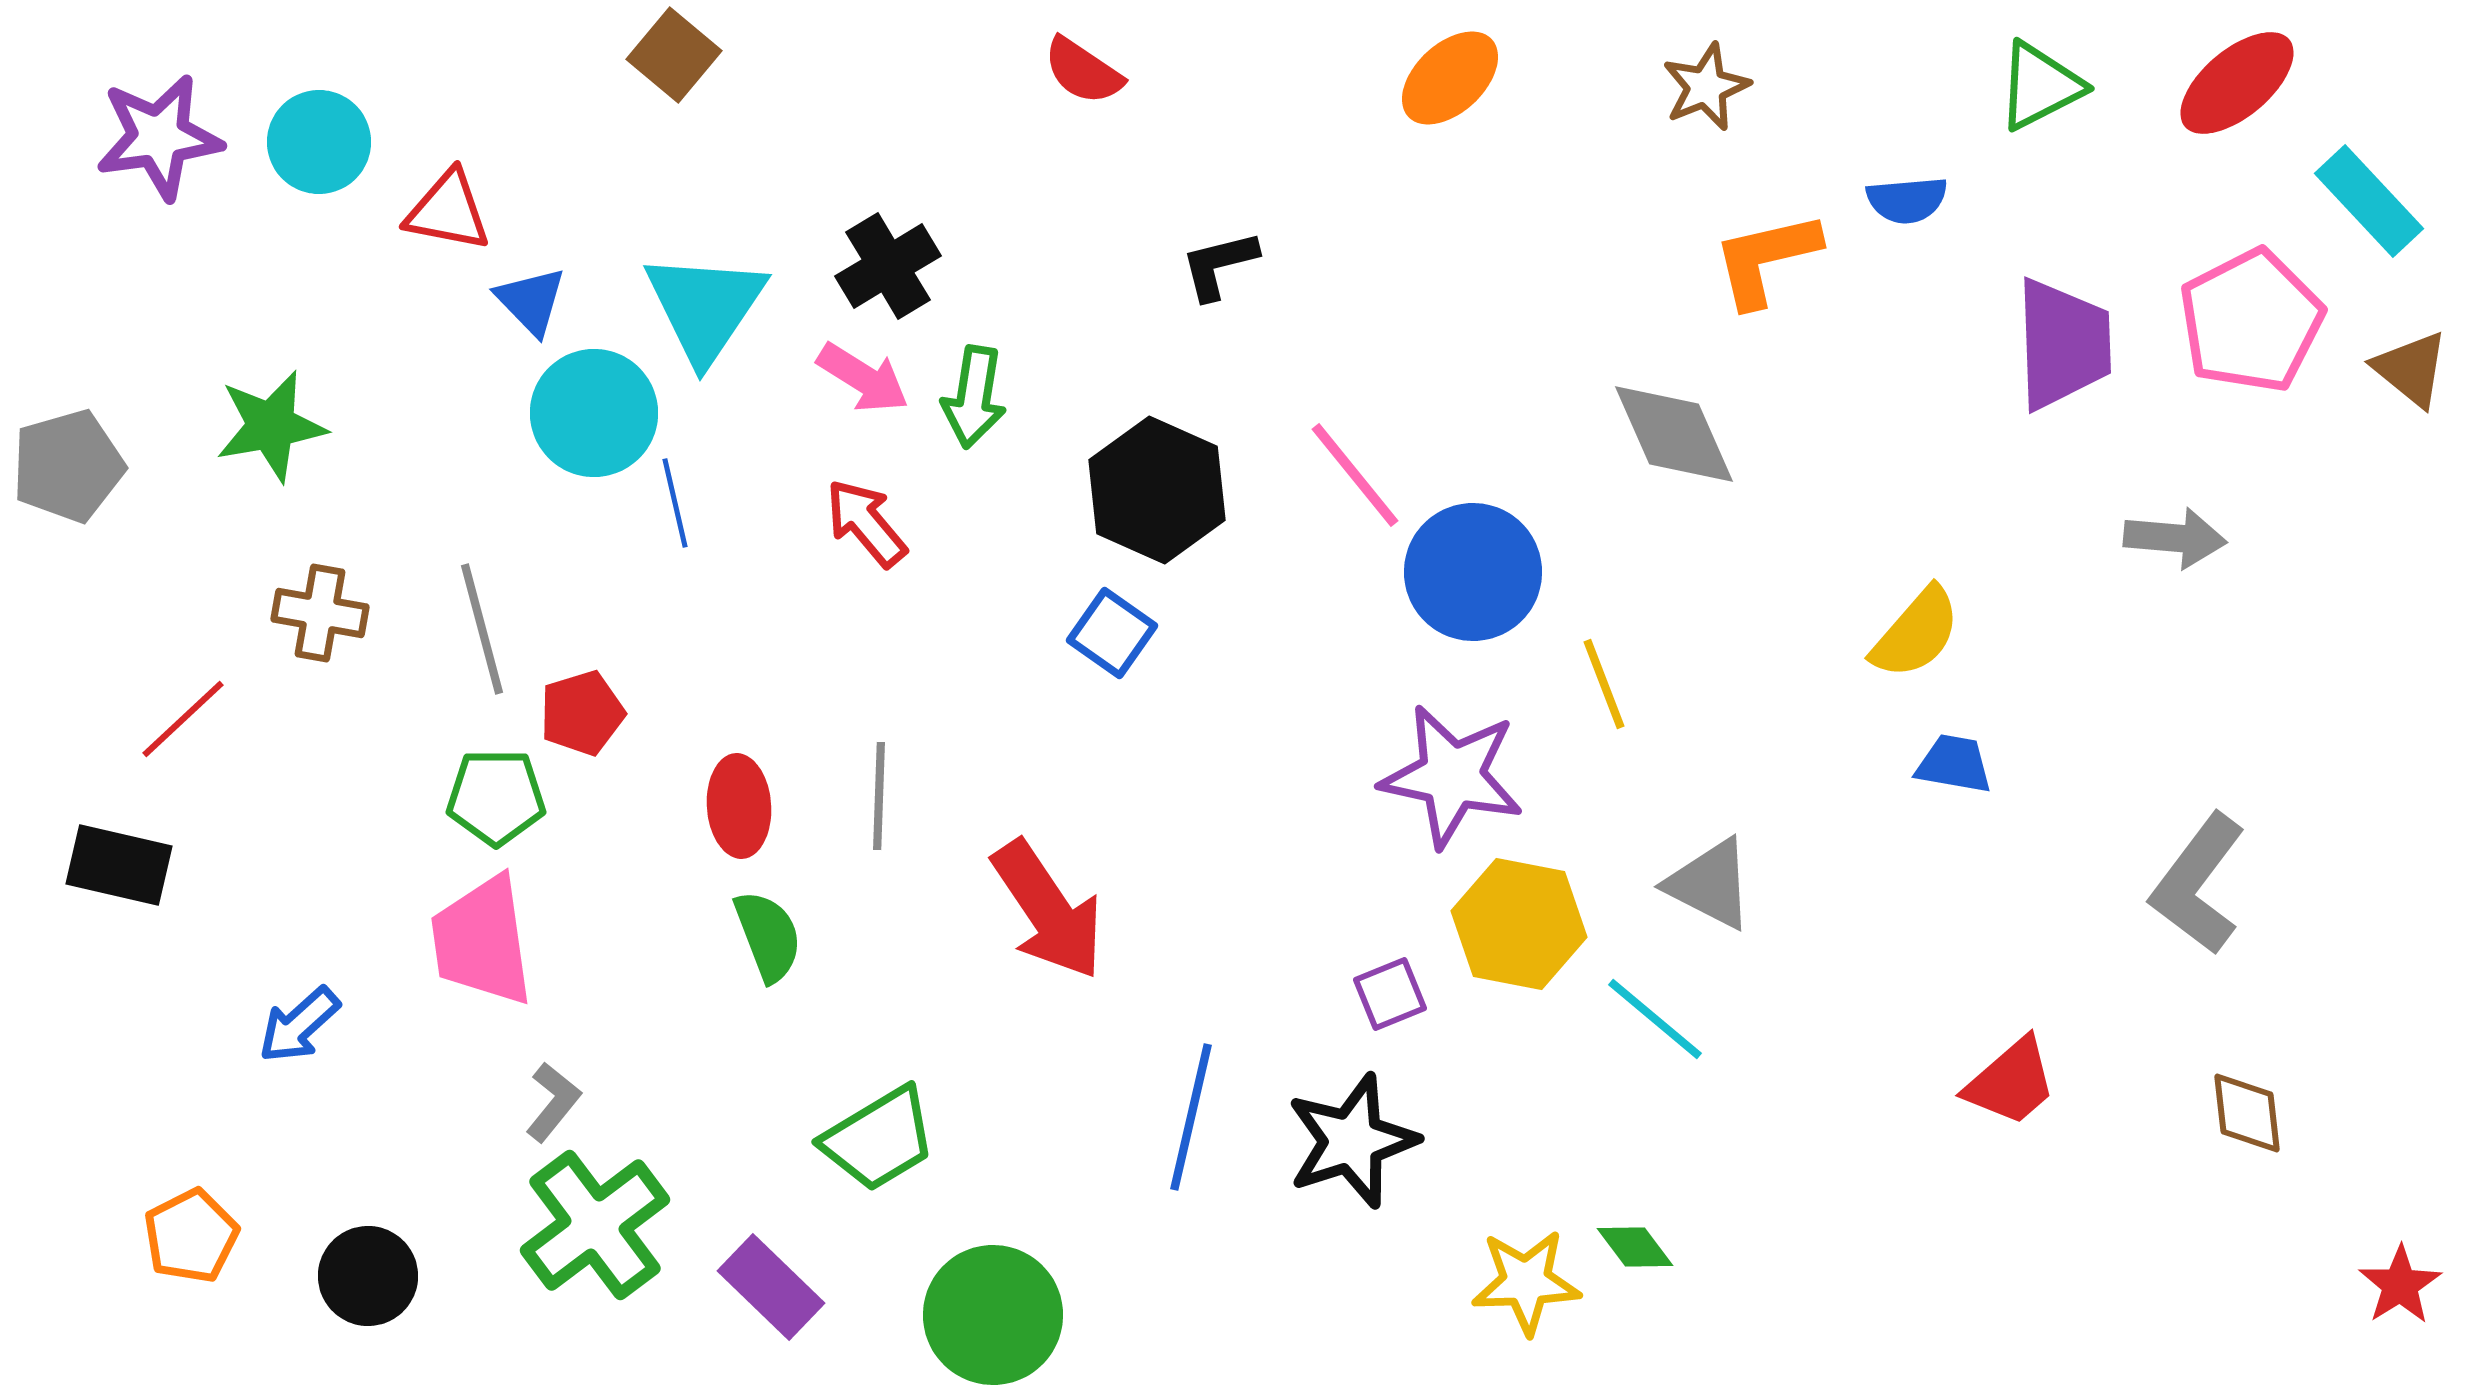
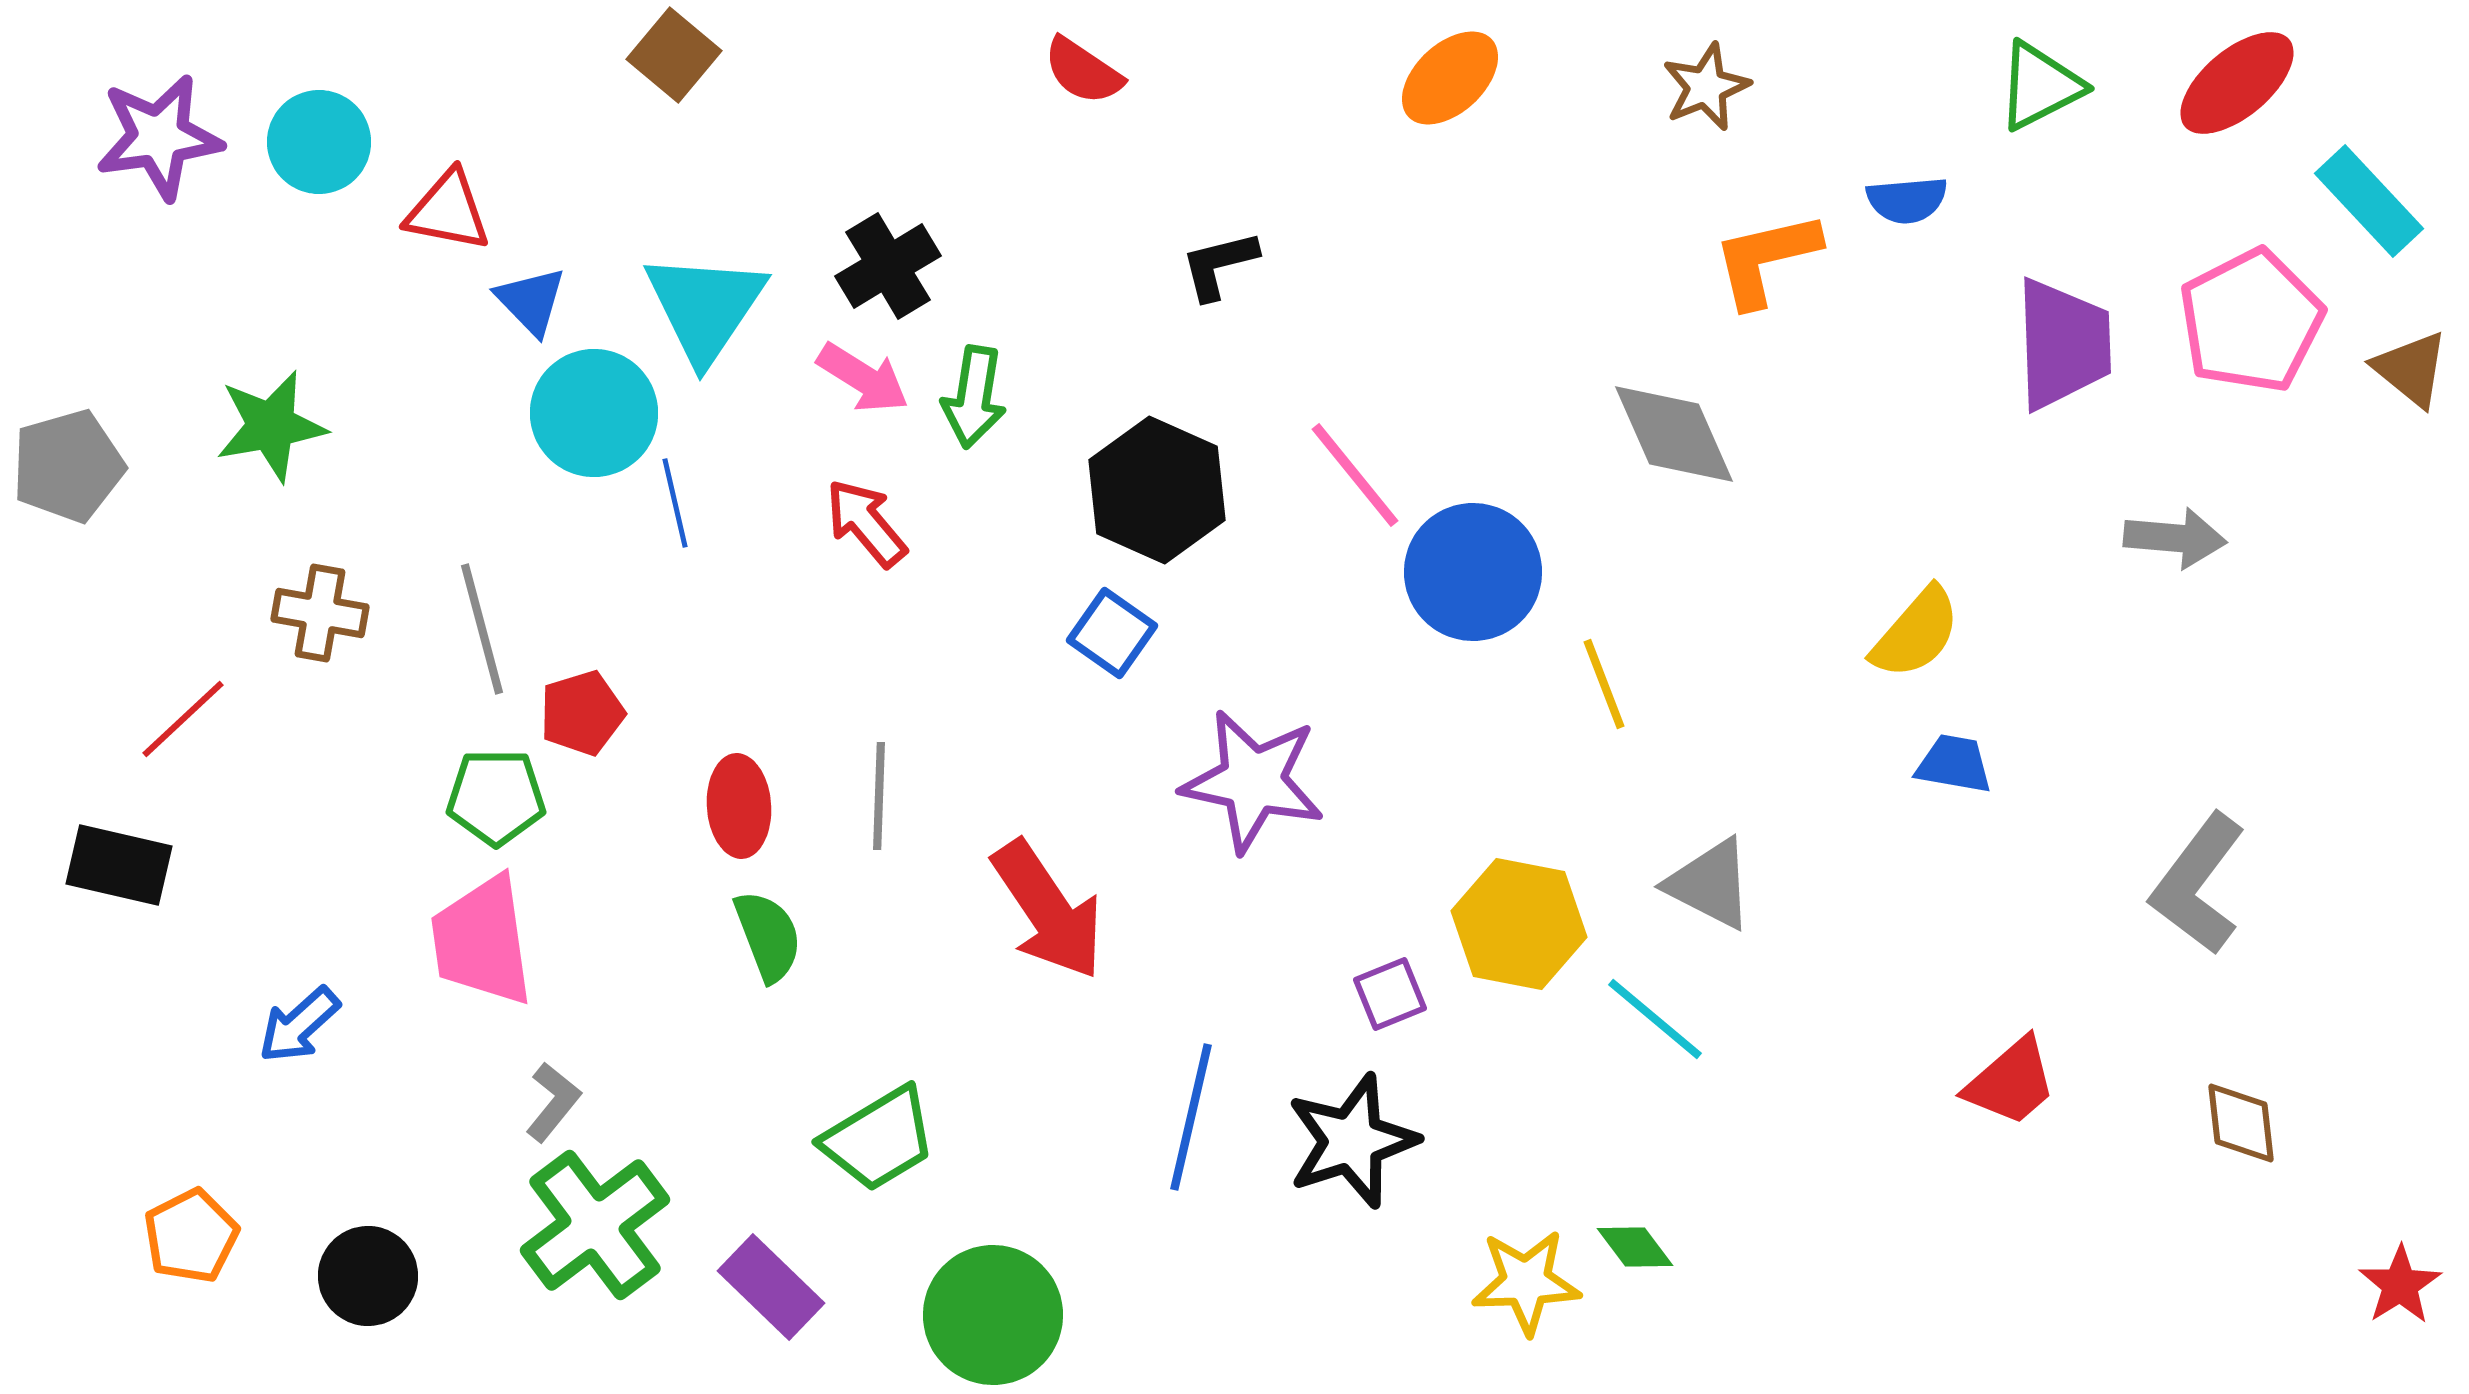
purple star at (1452, 776): moved 199 px left, 5 px down
brown diamond at (2247, 1113): moved 6 px left, 10 px down
